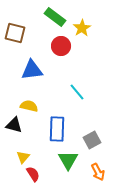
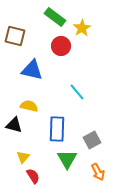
brown square: moved 3 px down
blue triangle: rotated 20 degrees clockwise
green triangle: moved 1 px left, 1 px up
red semicircle: moved 2 px down
